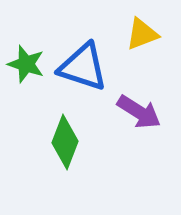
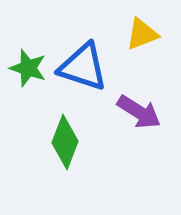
green star: moved 2 px right, 4 px down
